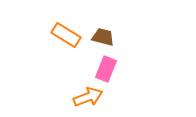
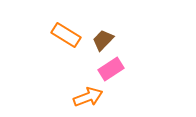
brown trapezoid: moved 3 px down; rotated 60 degrees counterclockwise
pink rectangle: moved 5 px right; rotated 35 degrees clockwise
